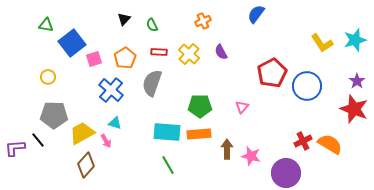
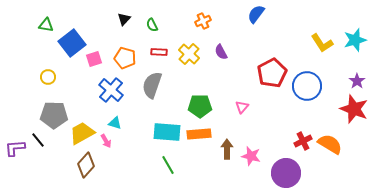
orange pentagon: rotated 25 degrees counterclockwise
gray semicircle: moved 2 px down
